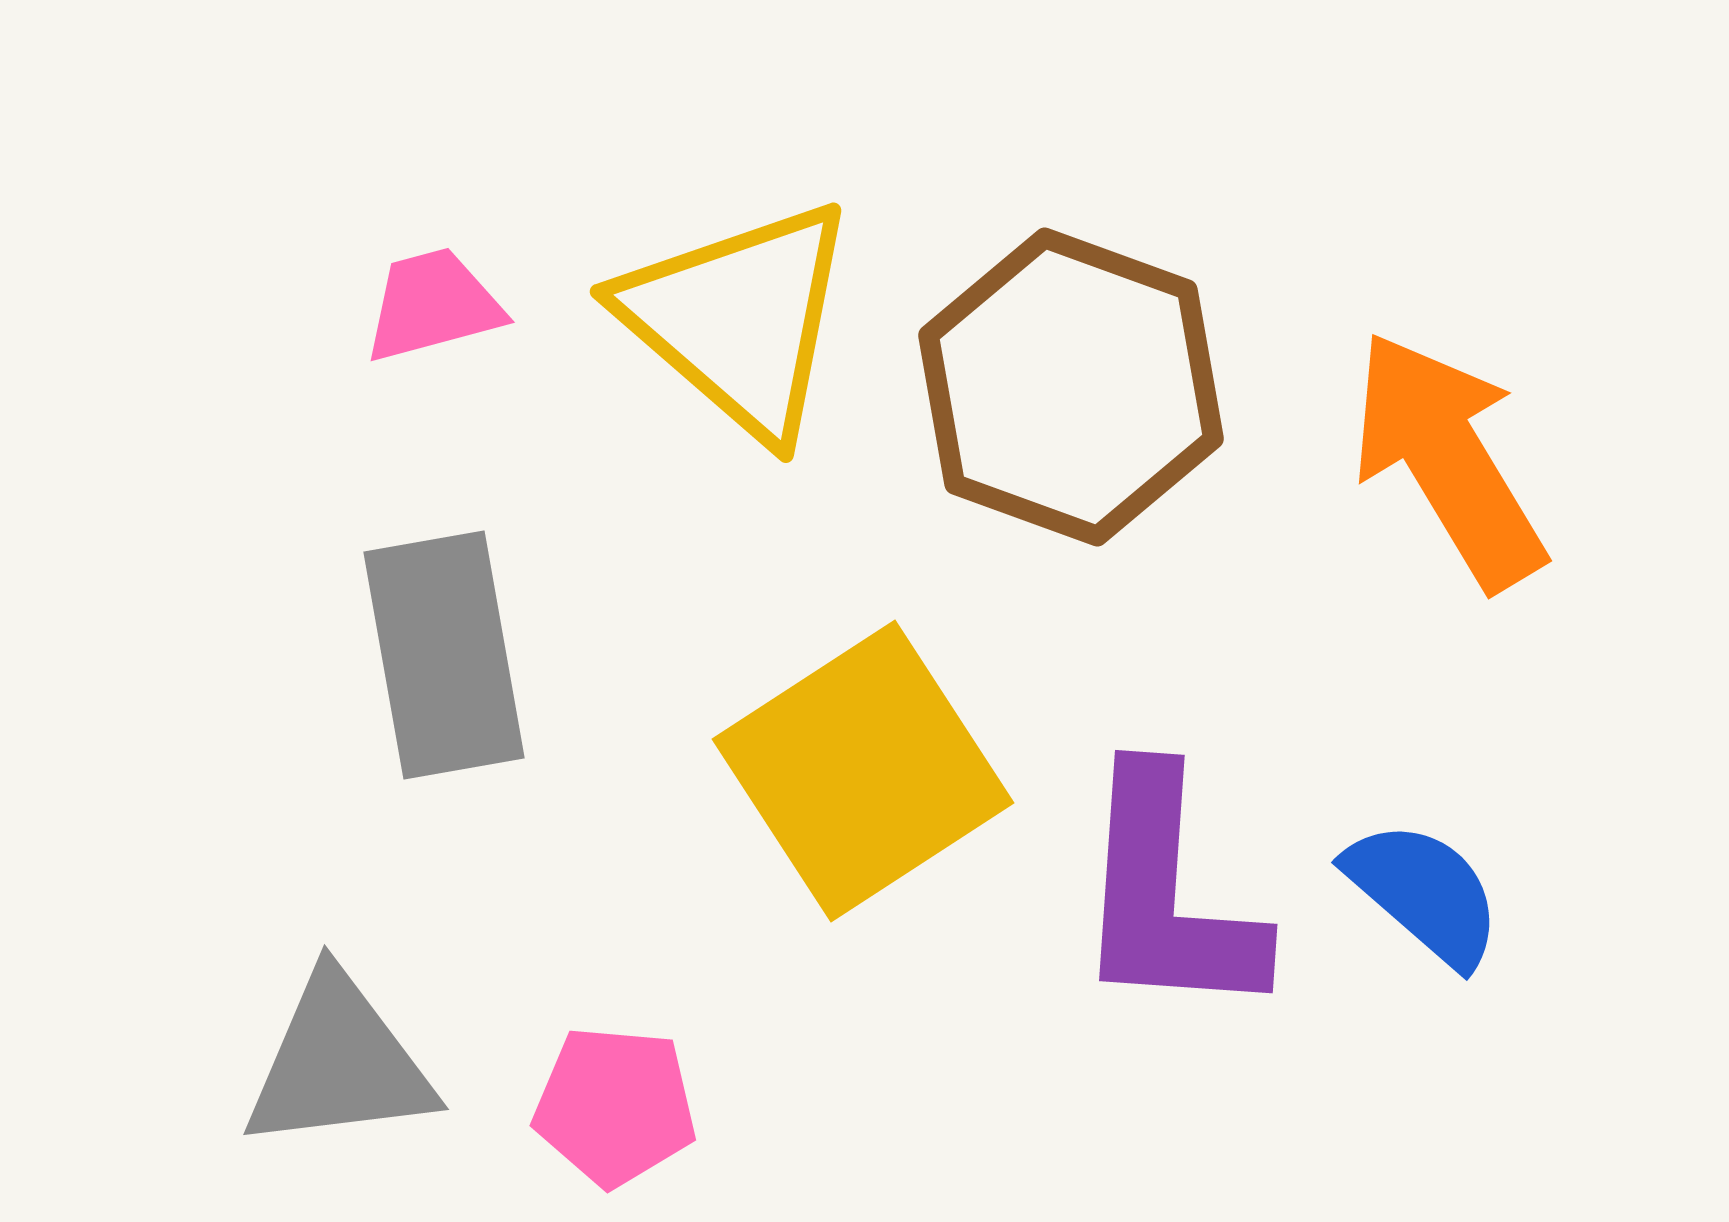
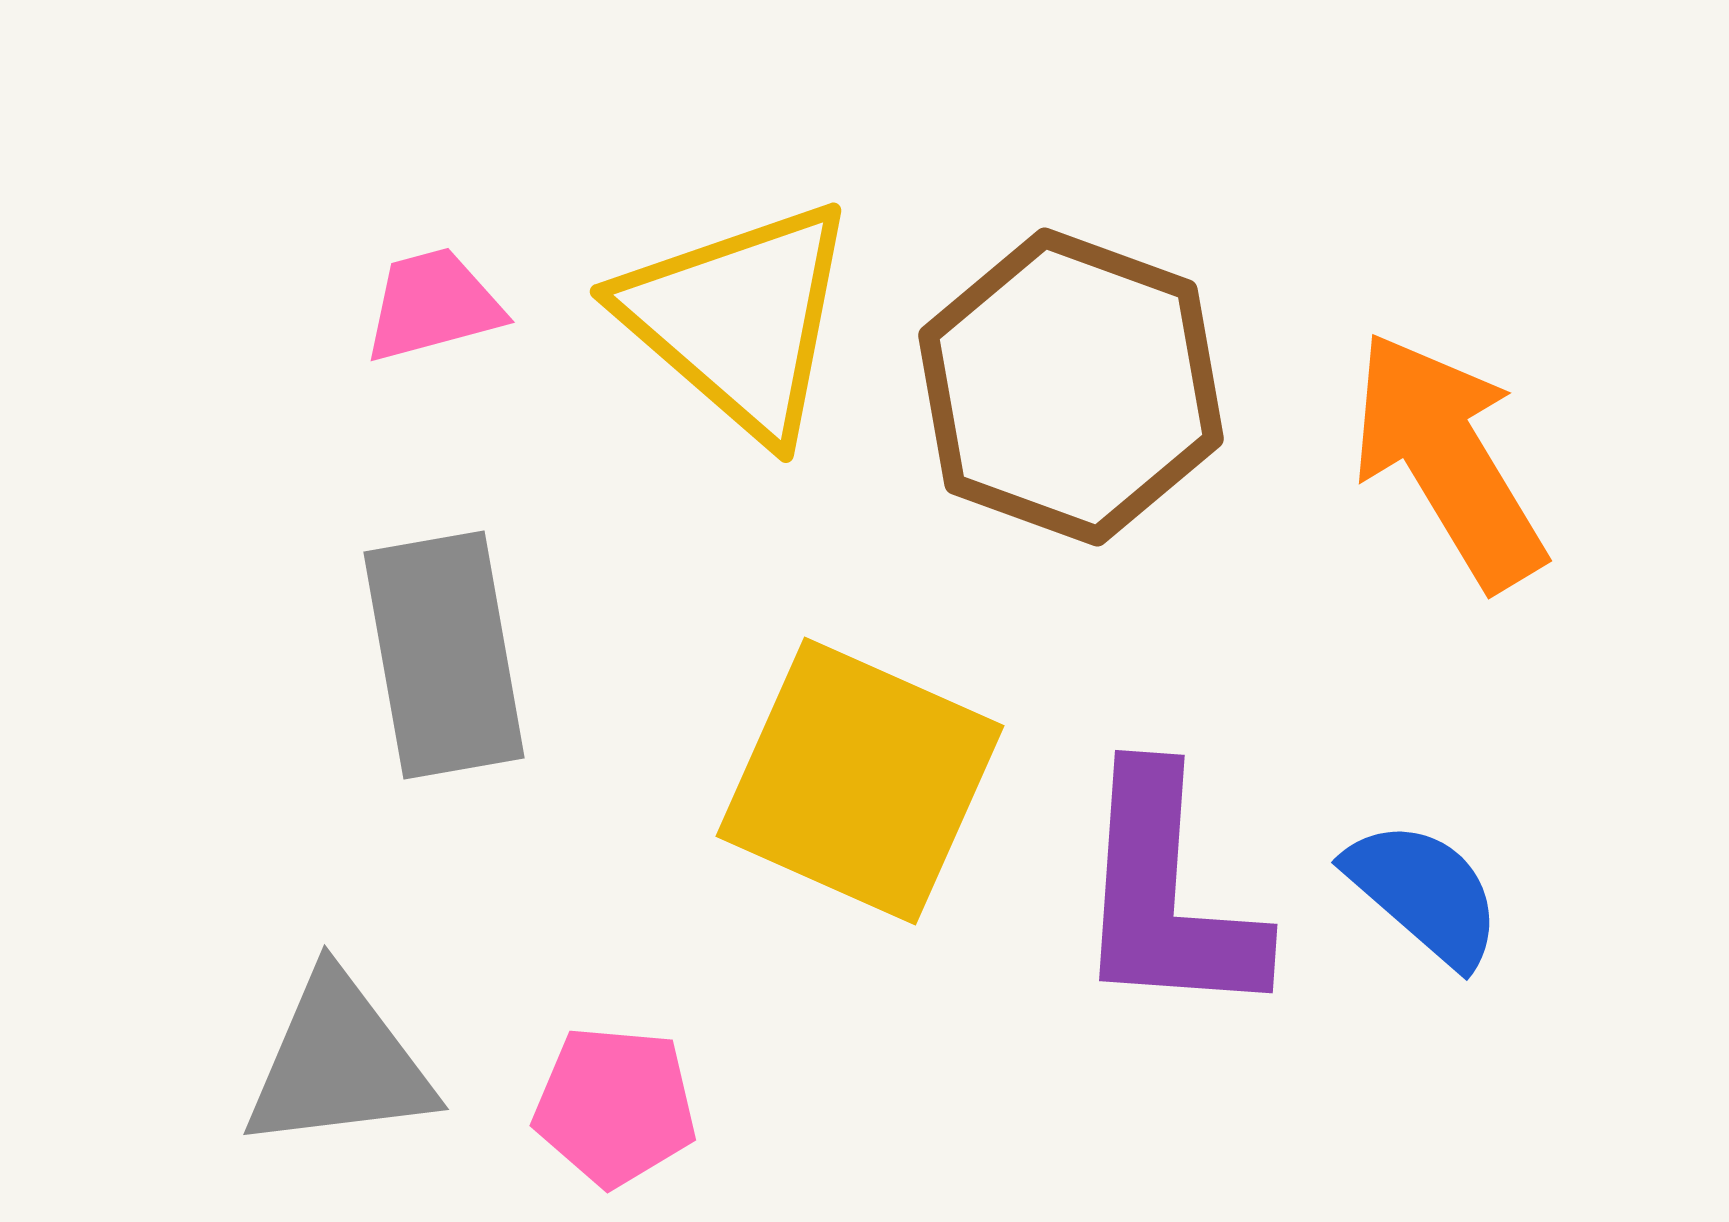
yellow square: moved 3 px left, 10 px down; rotated 33 degrees counterclockwise
